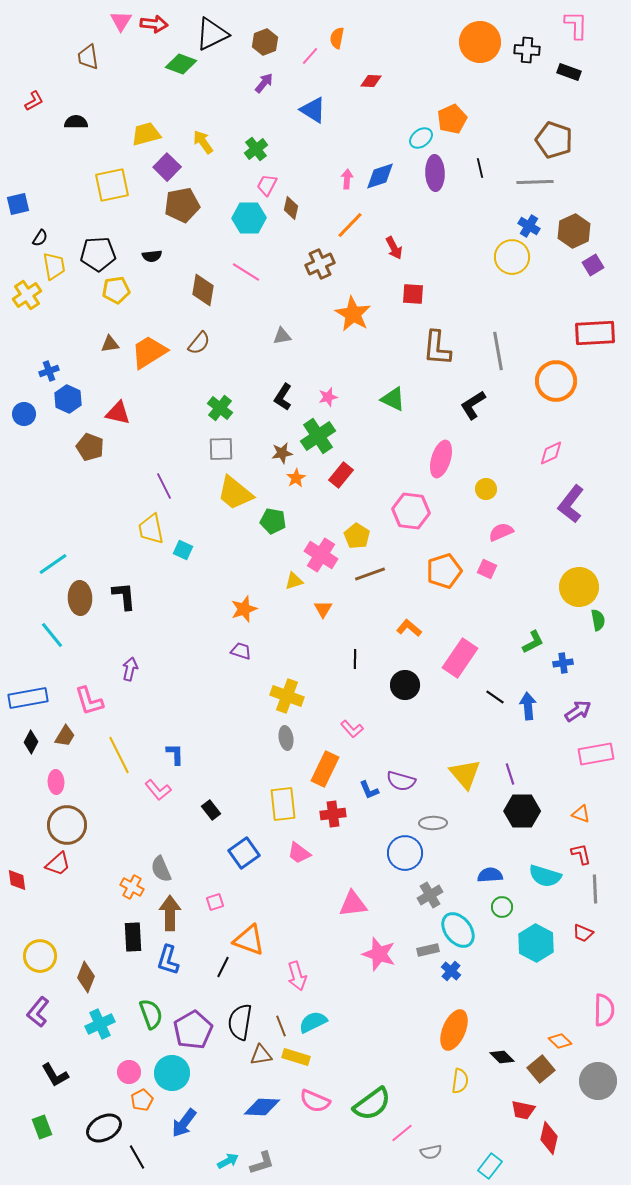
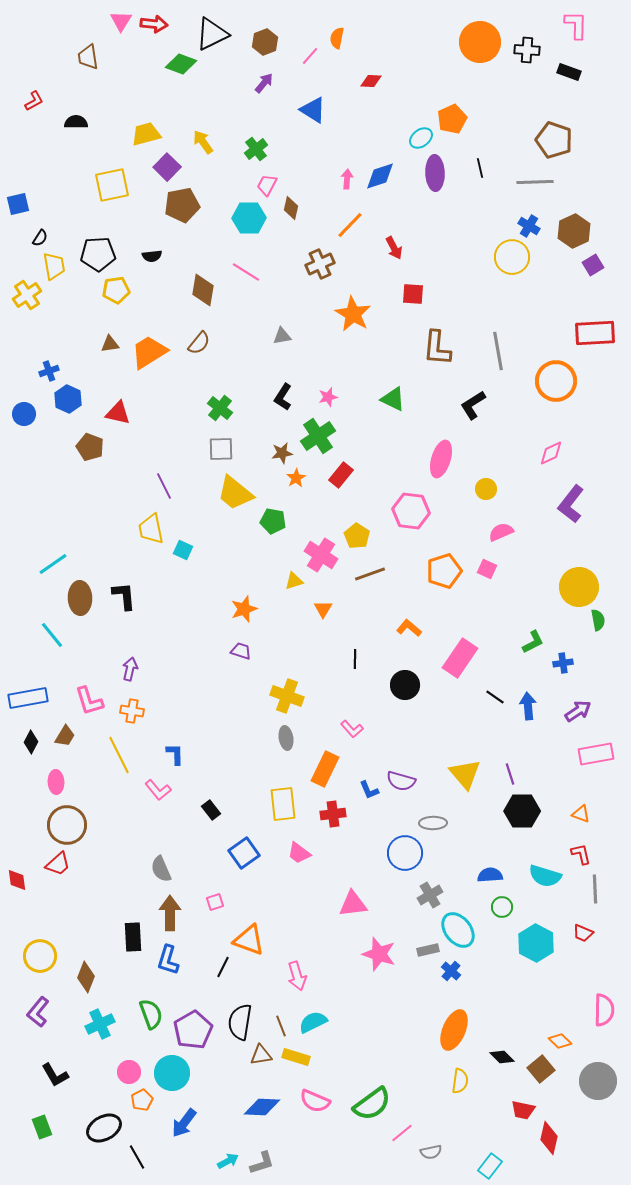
orange cross at (132, 887): moved 176 px up; rotated 20 degrees counterclockwise
